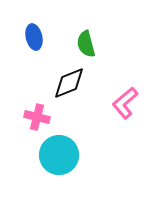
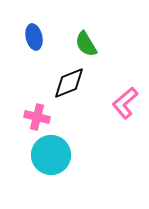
green semicircle: rotated 16 degrees counterclockwise
cyan circle: moved 8 px left
